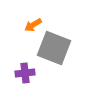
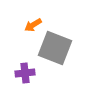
gray square: moved 1 px right
